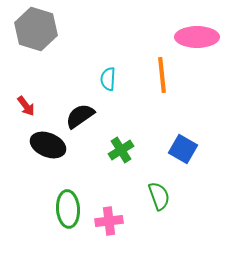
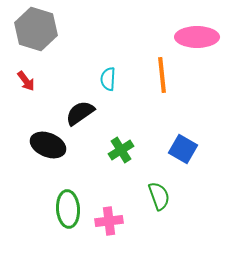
red arrow: moved 25 px up
black semicircle: moved 3 px up
